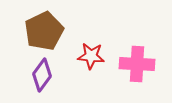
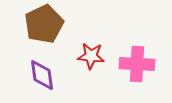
brown pentagon: moved 7 px up
purple diamond: rotated 44 degrees counterclockwise
